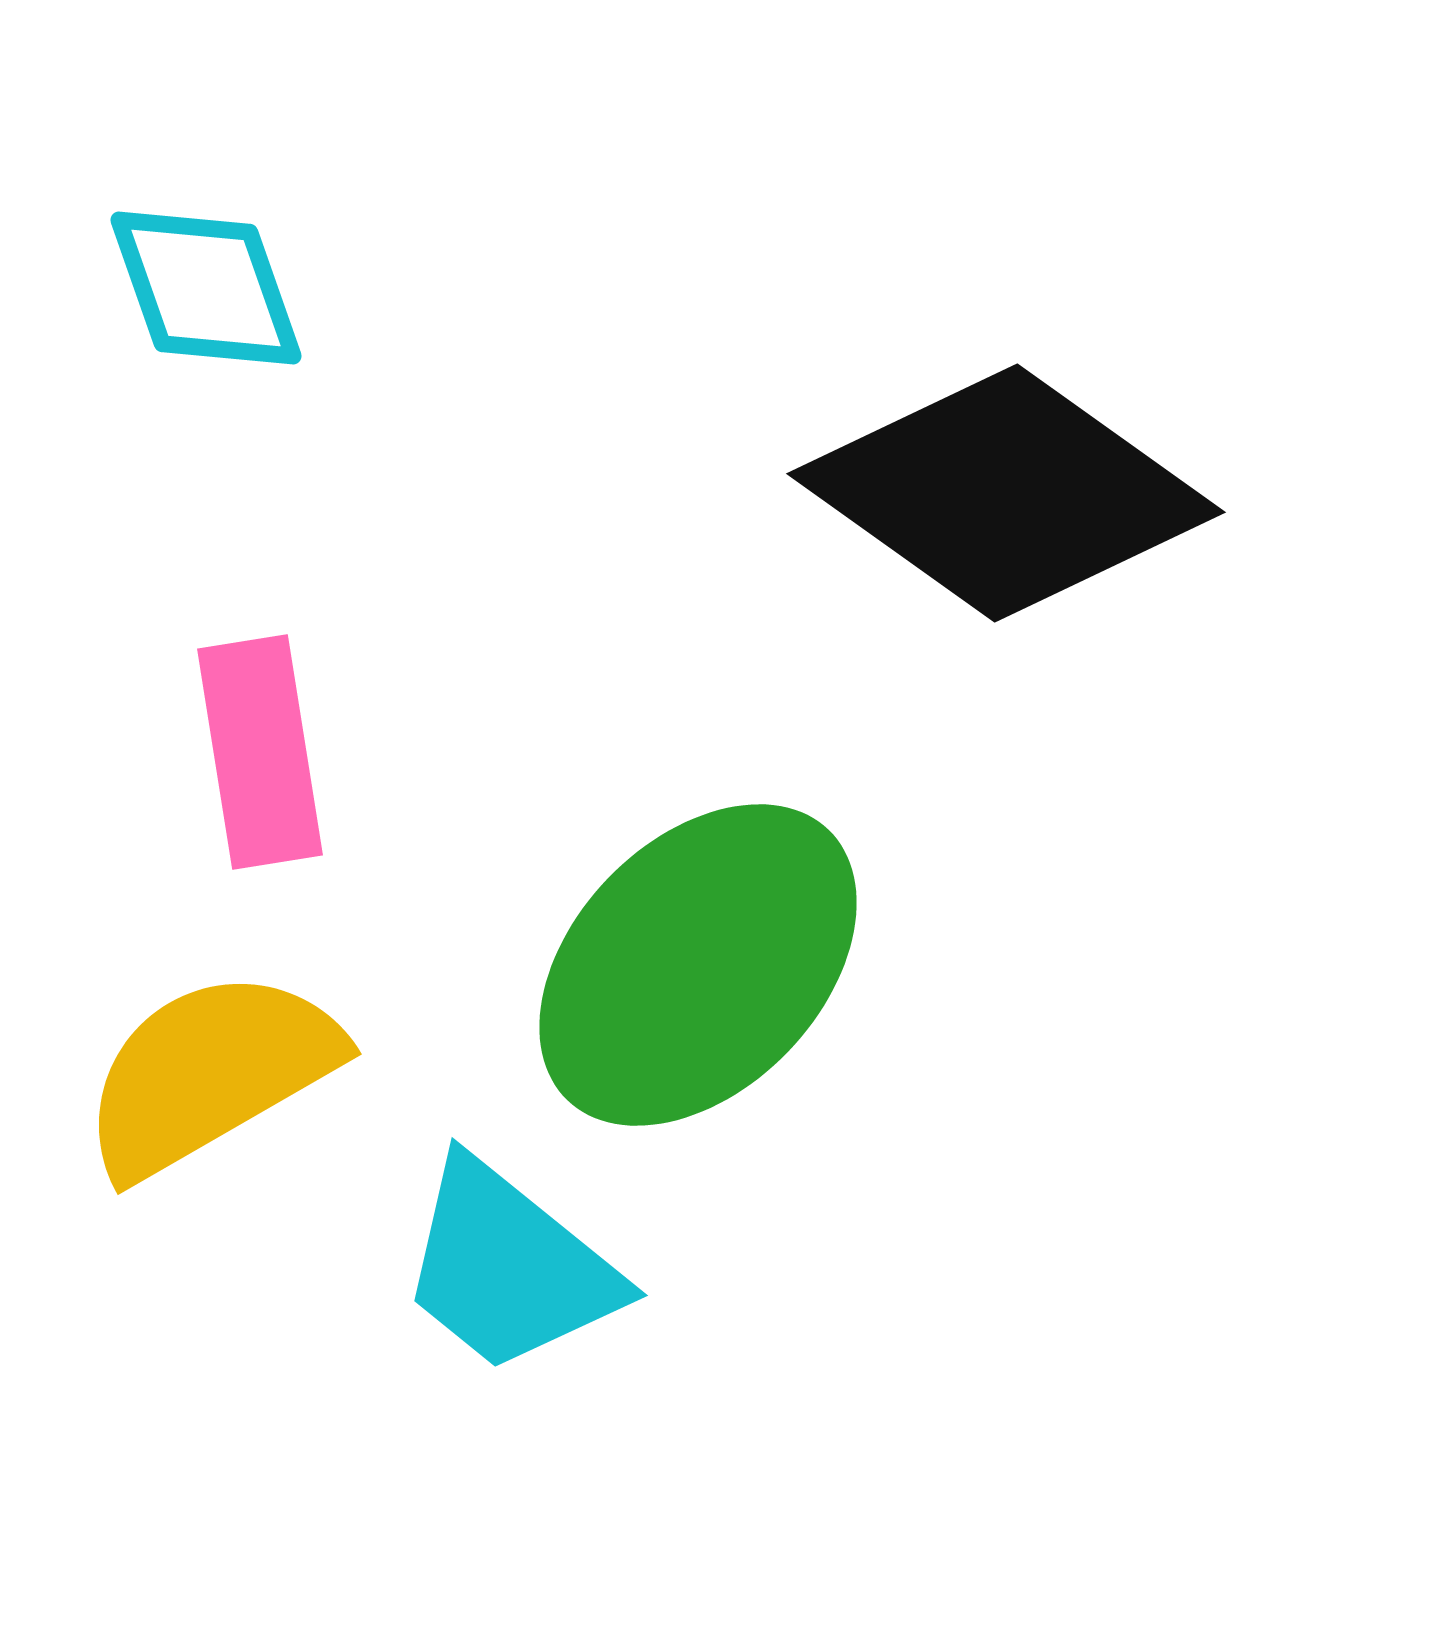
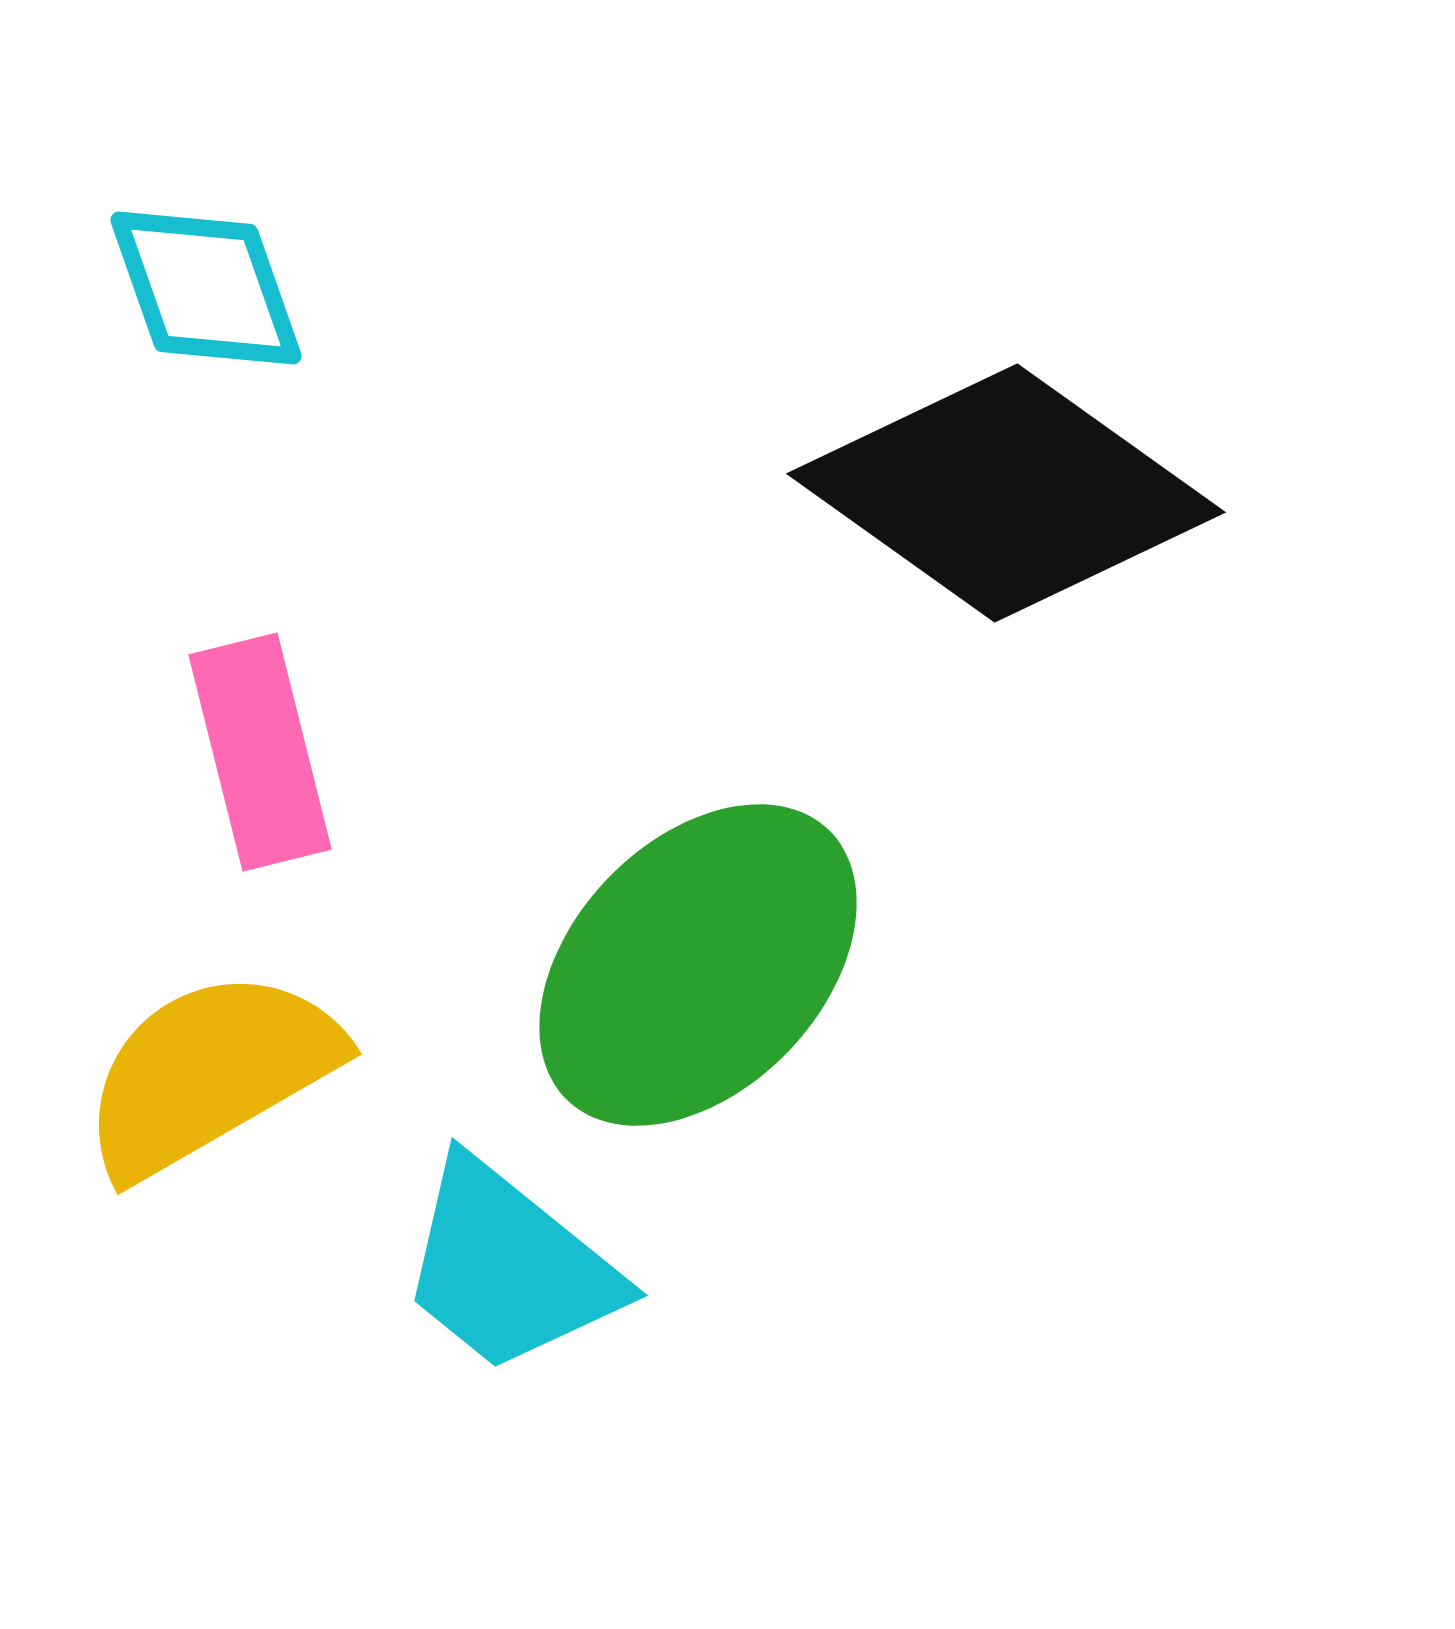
pink rectangle: rotated 5 degrees counterclockwise
